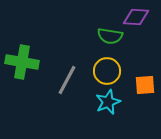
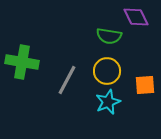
purple diamond: rotated 60 degrees clockwise
green semicircle: moved 1 px left
